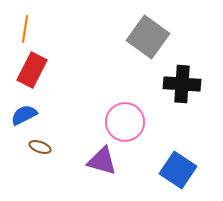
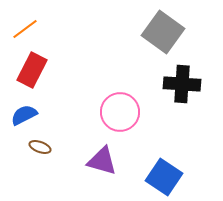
orange line: rotated 44 degrees clockwise
gray square: moved 15 px right, 5 px up
pink circle: moved 5 px left, 10 px up
blue square: moved 14 px left, 7 px down
